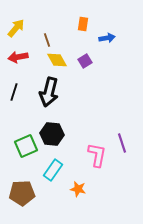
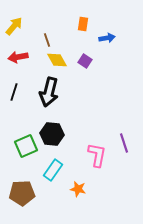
yellow arrow: moved 2 px left, 2 px up
purple square: rotated 24 degrees counterclockwise
purple line: moved 2 px right
